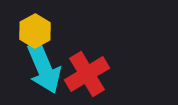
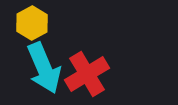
yellow hexagon: moved 3 px left, 8 px up
